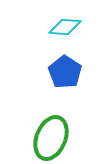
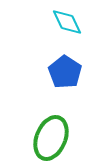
cyan diamond: moved 2 px right, 5 px up; rotated 60 degrees clockwise
